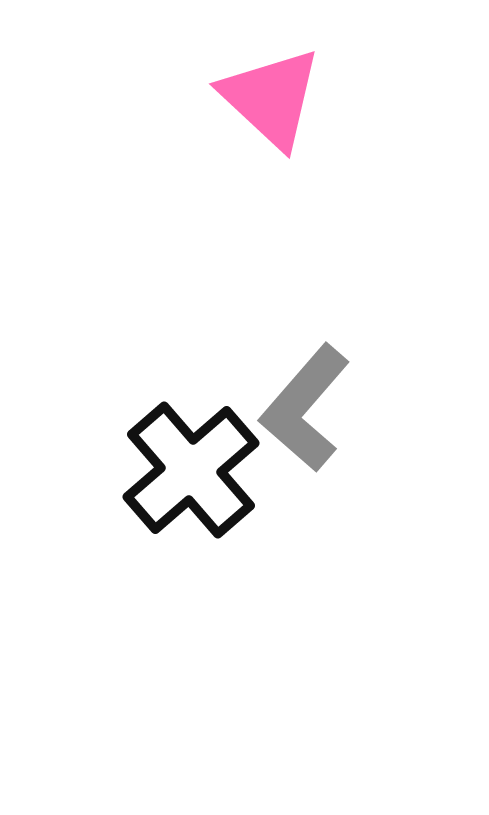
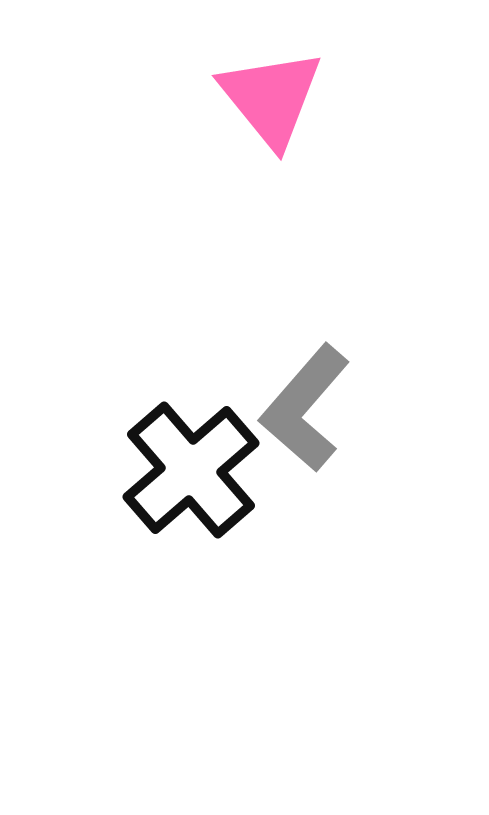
pink triangle: rotated 8 degrees clockwise
